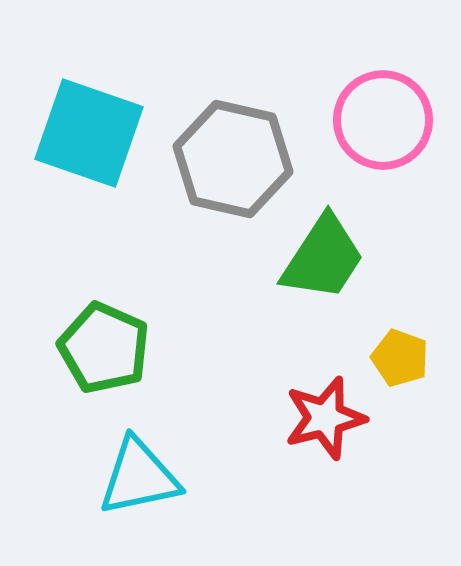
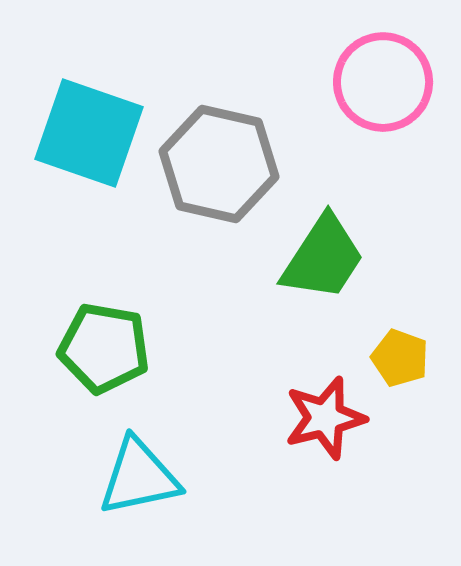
pink circle: moved 38 px up
gray hexagon: moved 14 px left, 5 px down
green pentagon: rotated 14 degrees counterclockwise
